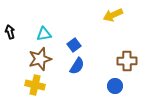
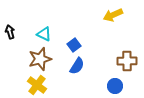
cyan triangle: rotated 35 degrees clockwise
yellow cross: moved 2 px right; rotated 24 degrees clockwise
